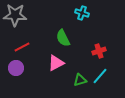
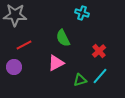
red line: moved 2 px right, 2 px up
red cross: rotated 24 degrees counterclockwise
purple circle: moved 2 px left, 1 px up
